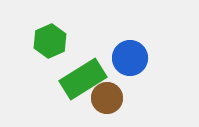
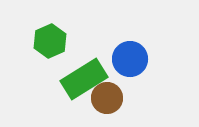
blue circle: moved 1 px down
green rectangle: moved 1 px right
